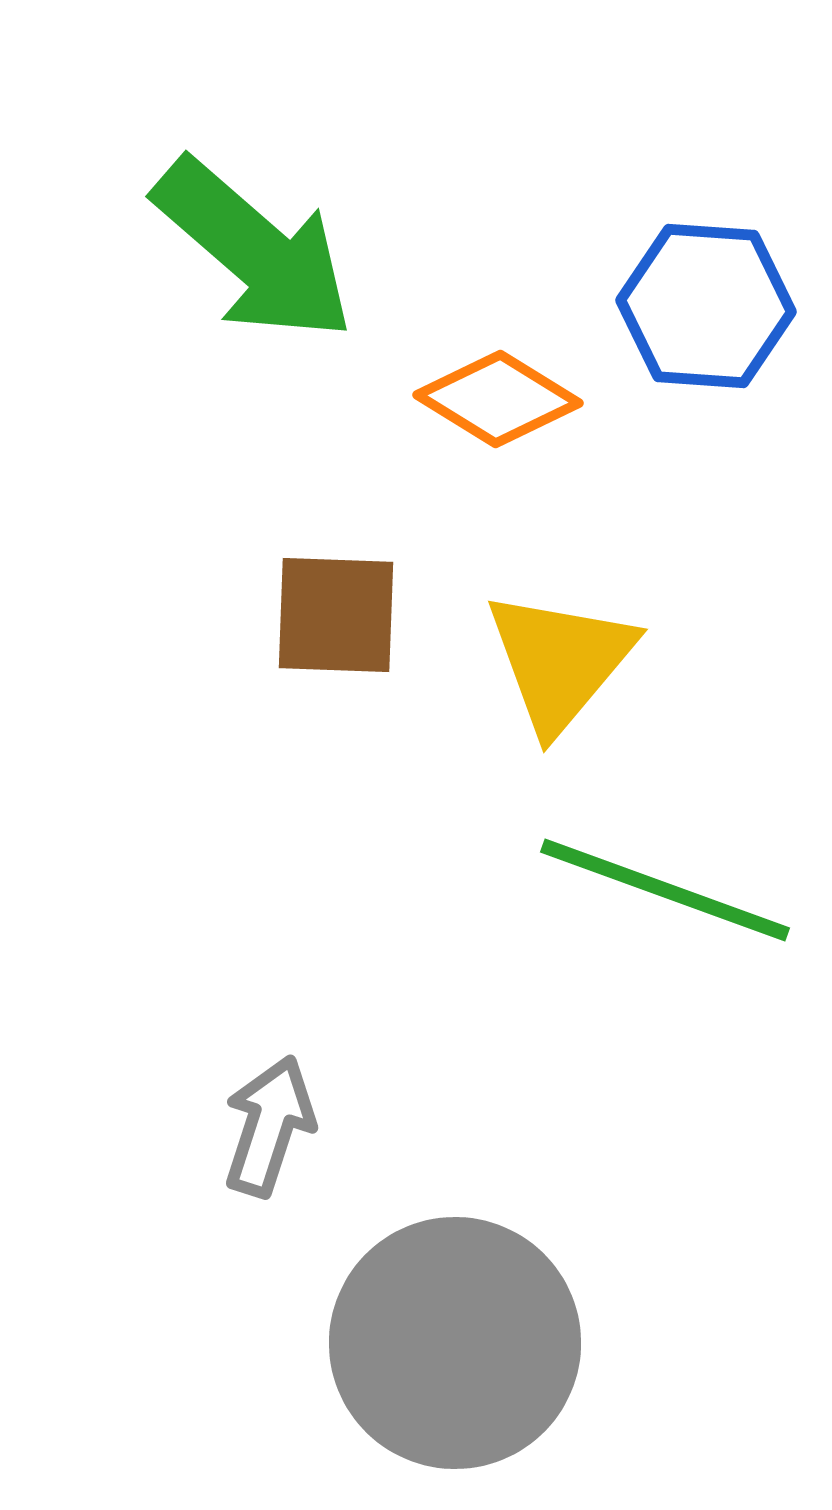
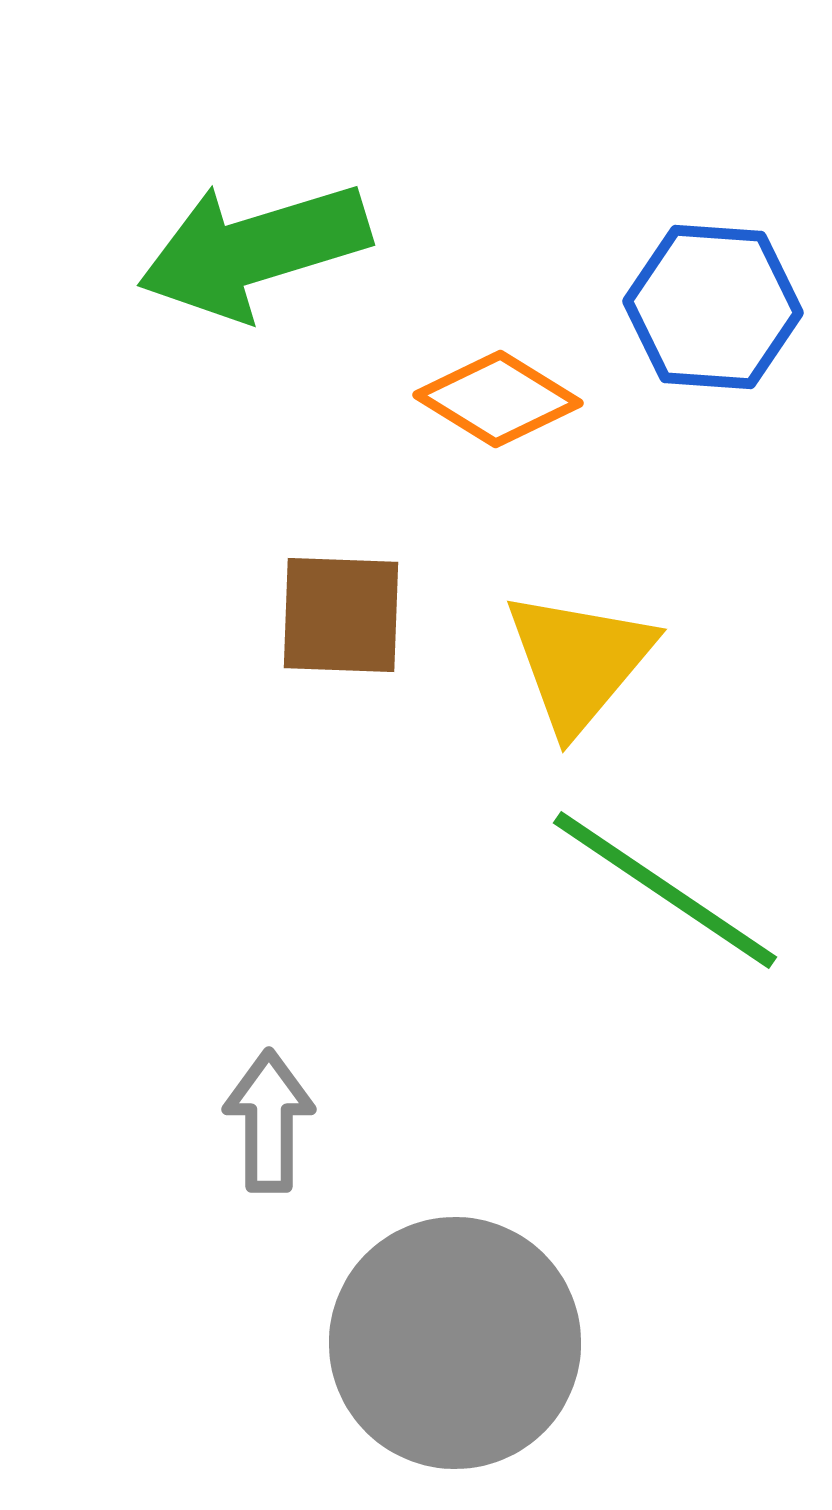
green arrow: rotated 122 degrees clockwise
blue hexagon: moved 7 px right, 1 px down
brown square: moved 5 px right
yellow triangle: moved 19 px right
green line: rotated 14 degrees clockwise
gray arrow: moved 5 px up; rotated 18 degrees counterclockwise
